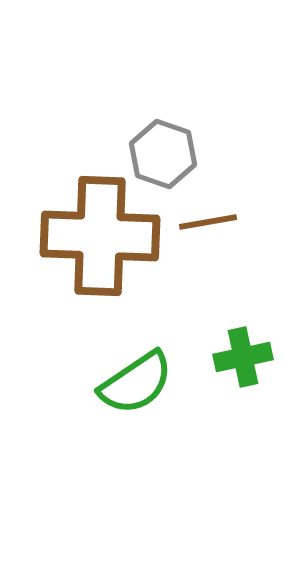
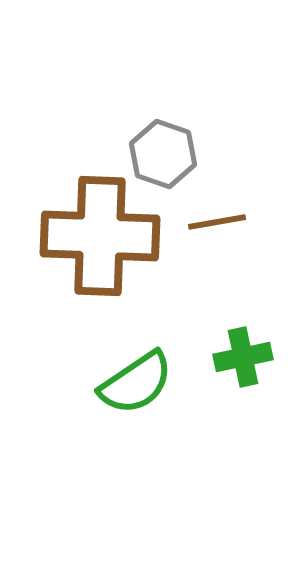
brown line: moved 9 px right
